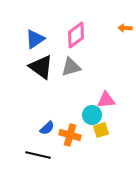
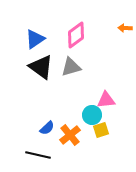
orange cross: rotated 35 degrees clockwise
